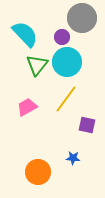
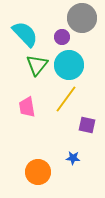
cyan circle: moved 2 px right, 3 px down
pink trapezoid: rotated 70 degrees counterclockwise
